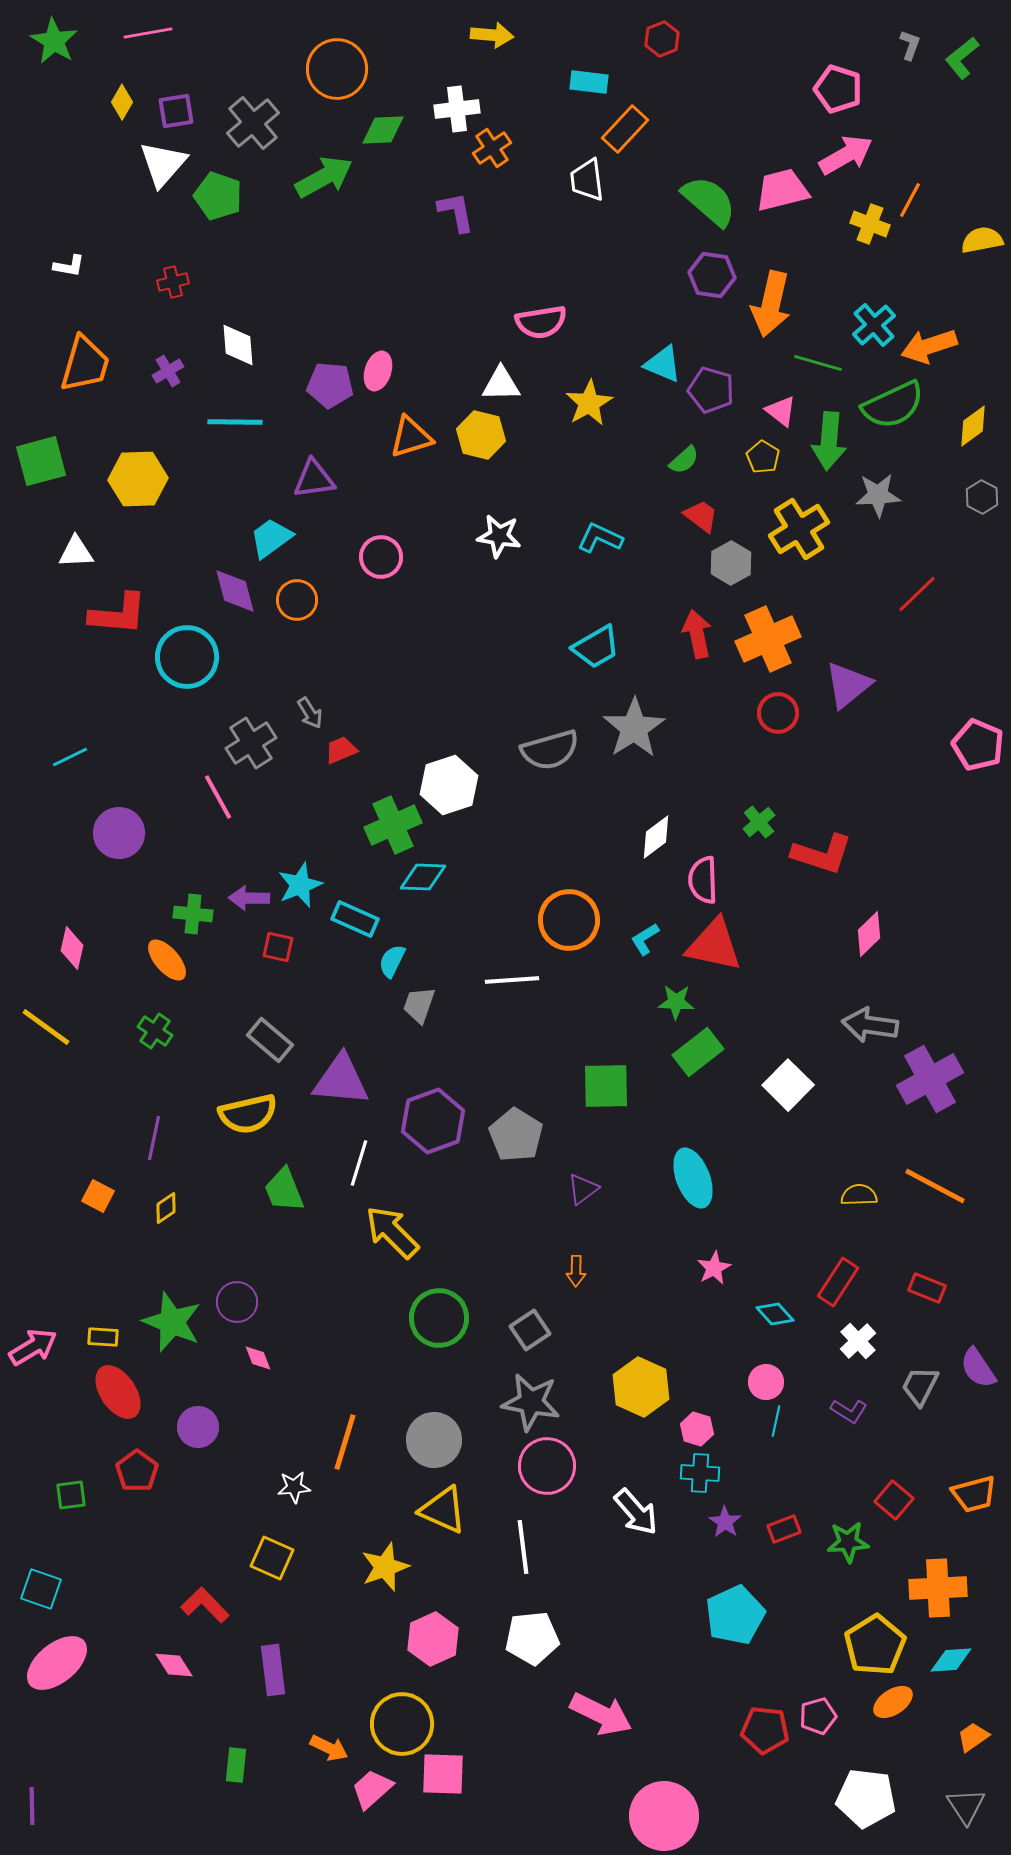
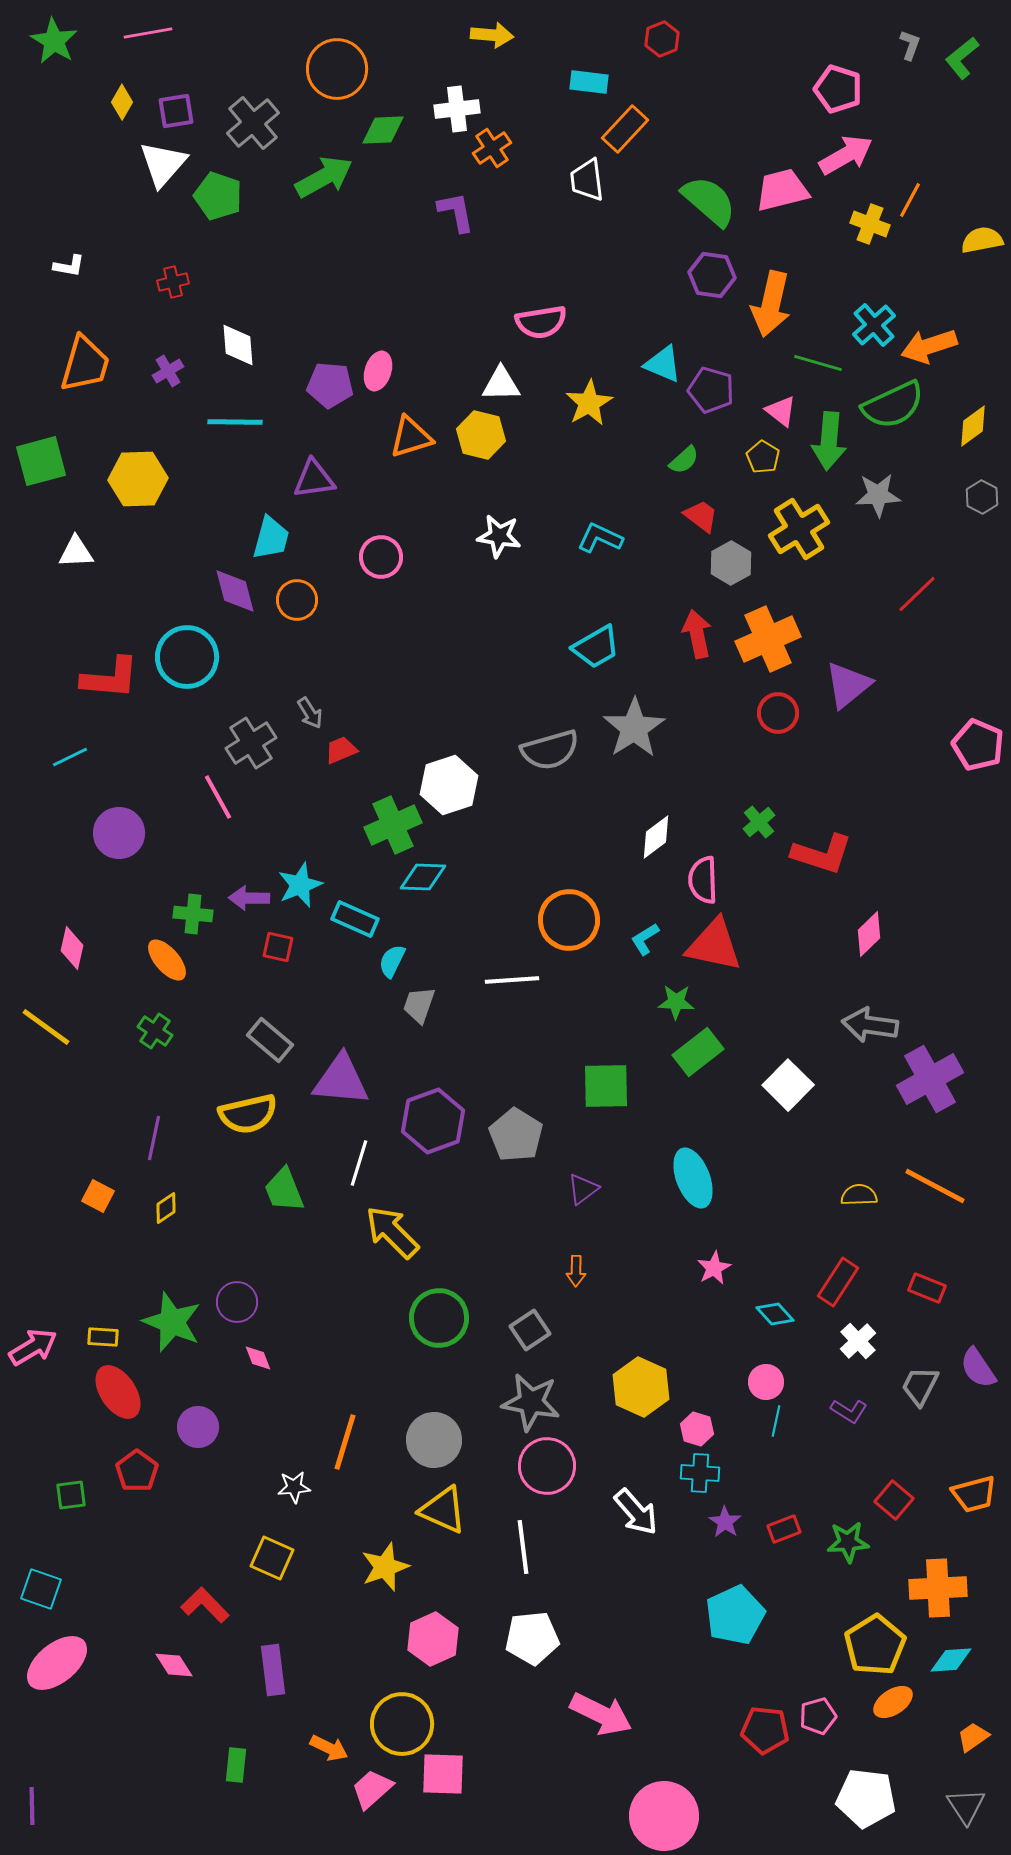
cyan trapezoid at (271, 538): rotated 141 degrees clockwise
red L-shape at (118, 614): moved 8 px left, 64 px down
